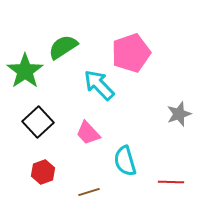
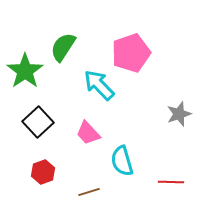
green semicircle: rotated 24 degrees counterclockwise
cyan semicircle: moved 3 px left
